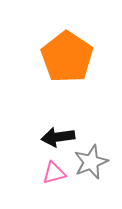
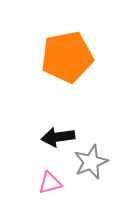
orange pentagon: rotated 27 degrees clockwise
pink triangle: moved 4 px left, 10 px down
